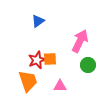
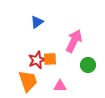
blue triangle: moved 1 px left, 1 px down
pink arrow: moved 6 px left
